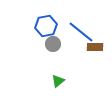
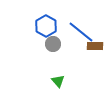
blue hexagon: rotated 20 degrees counterclockwise
brown rectangle: moved 1 px up
green triangle: rotated 32 degrees counterclockwise
